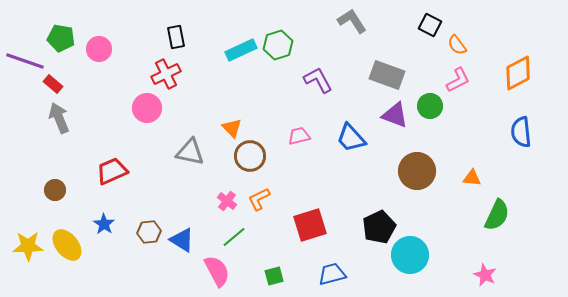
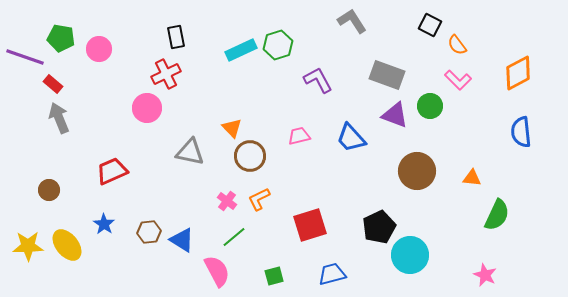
purple line at (25, 61): moved 4 px up
pink L-shape at (458, 80): rotated 72 degrees clockwise
brown circle at (55, 190): moved 6 px left
